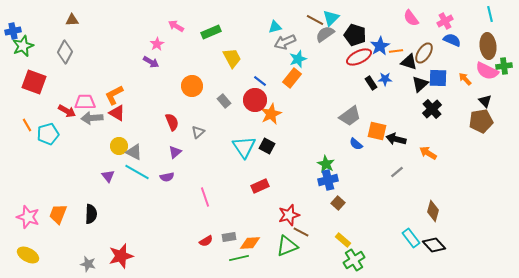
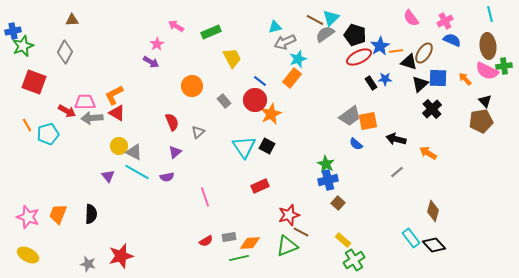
orange square at (377, 131): moved 9 px left, 10 px up; rotated 24 degrees counterclockwise
